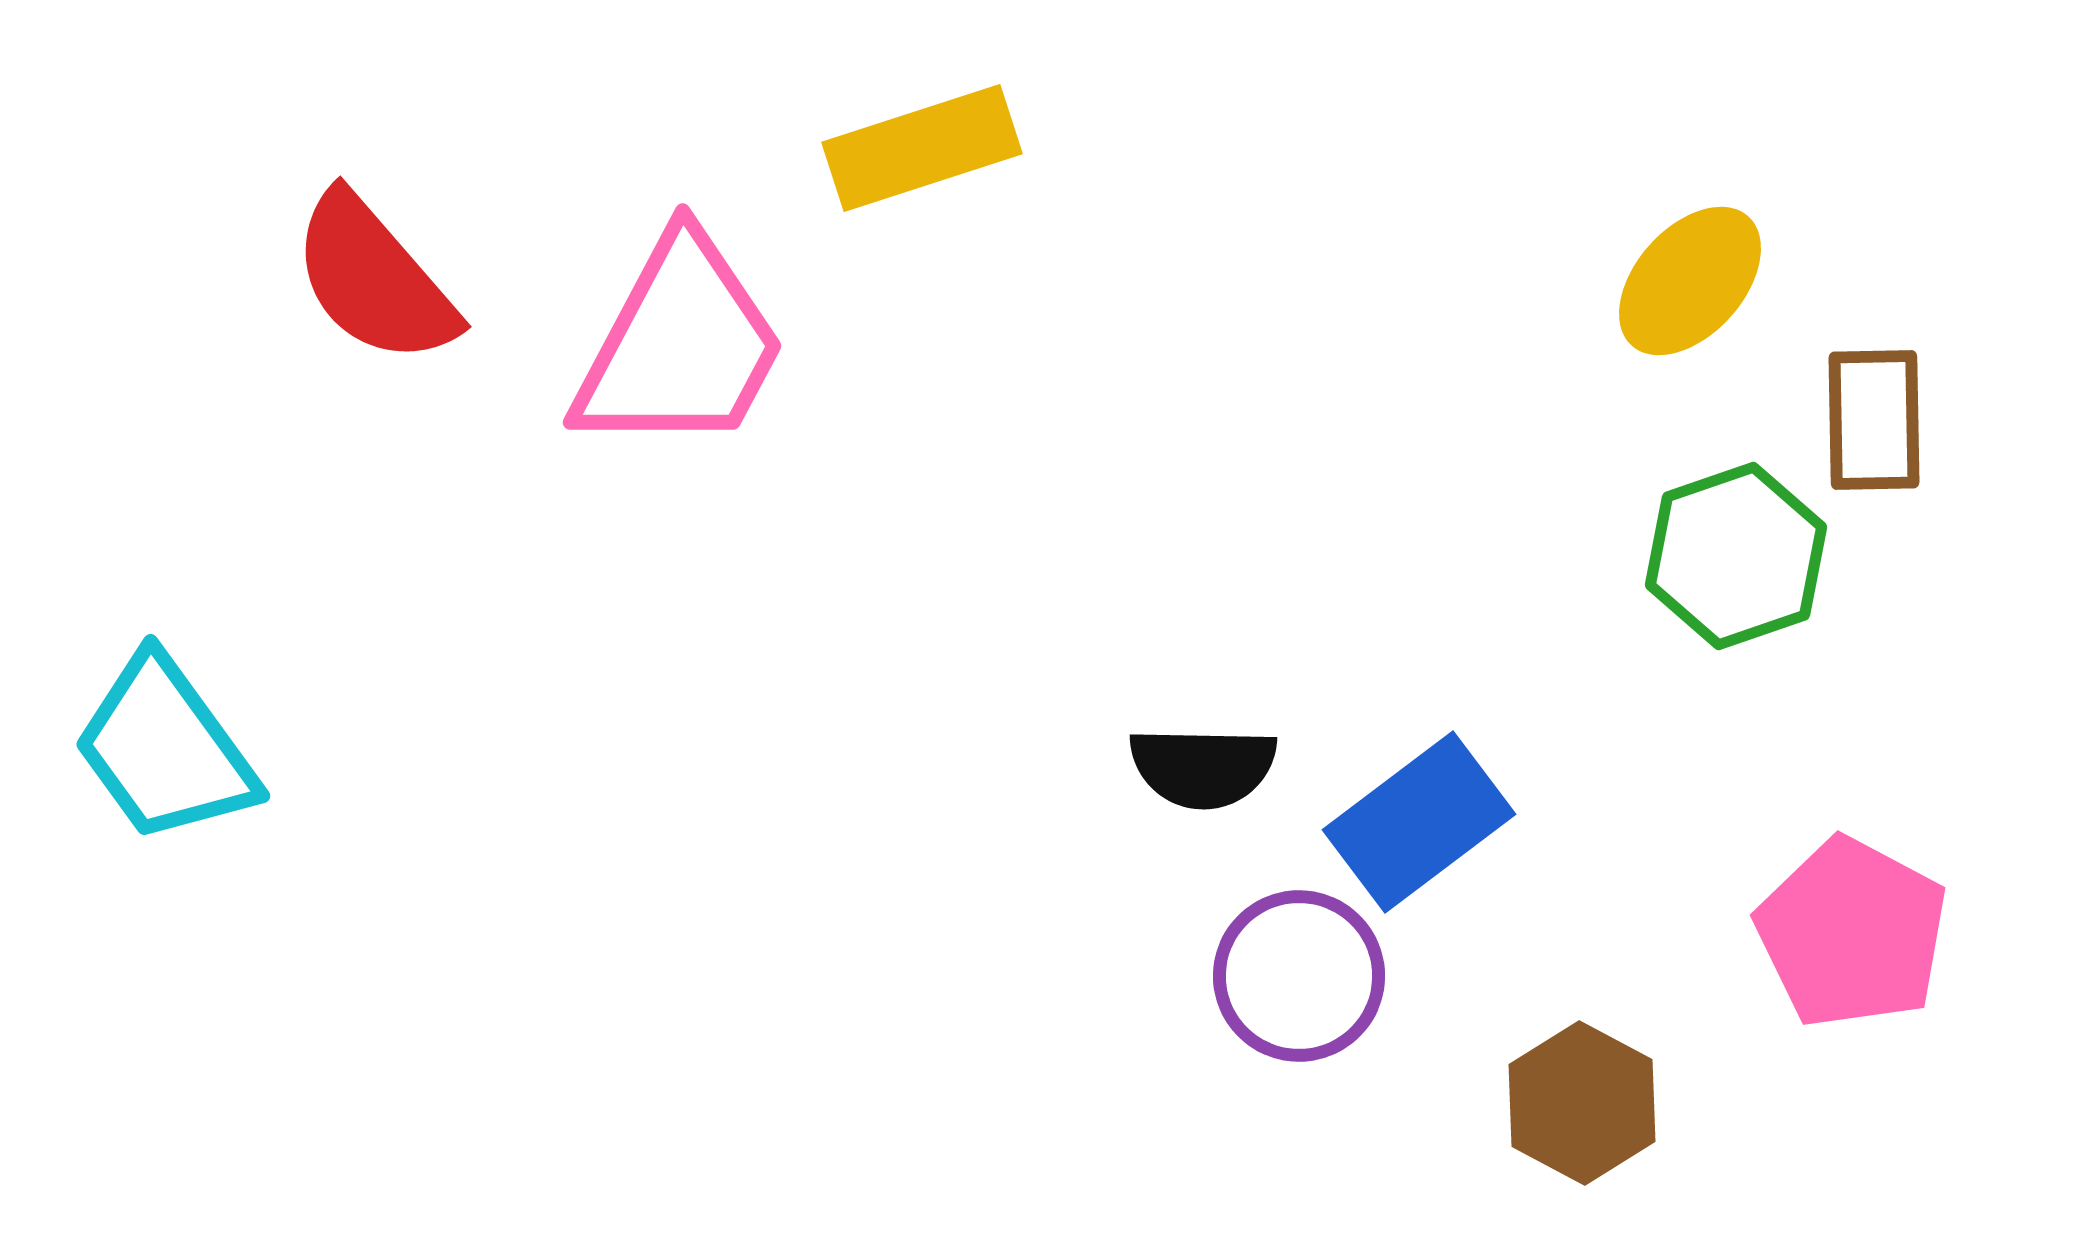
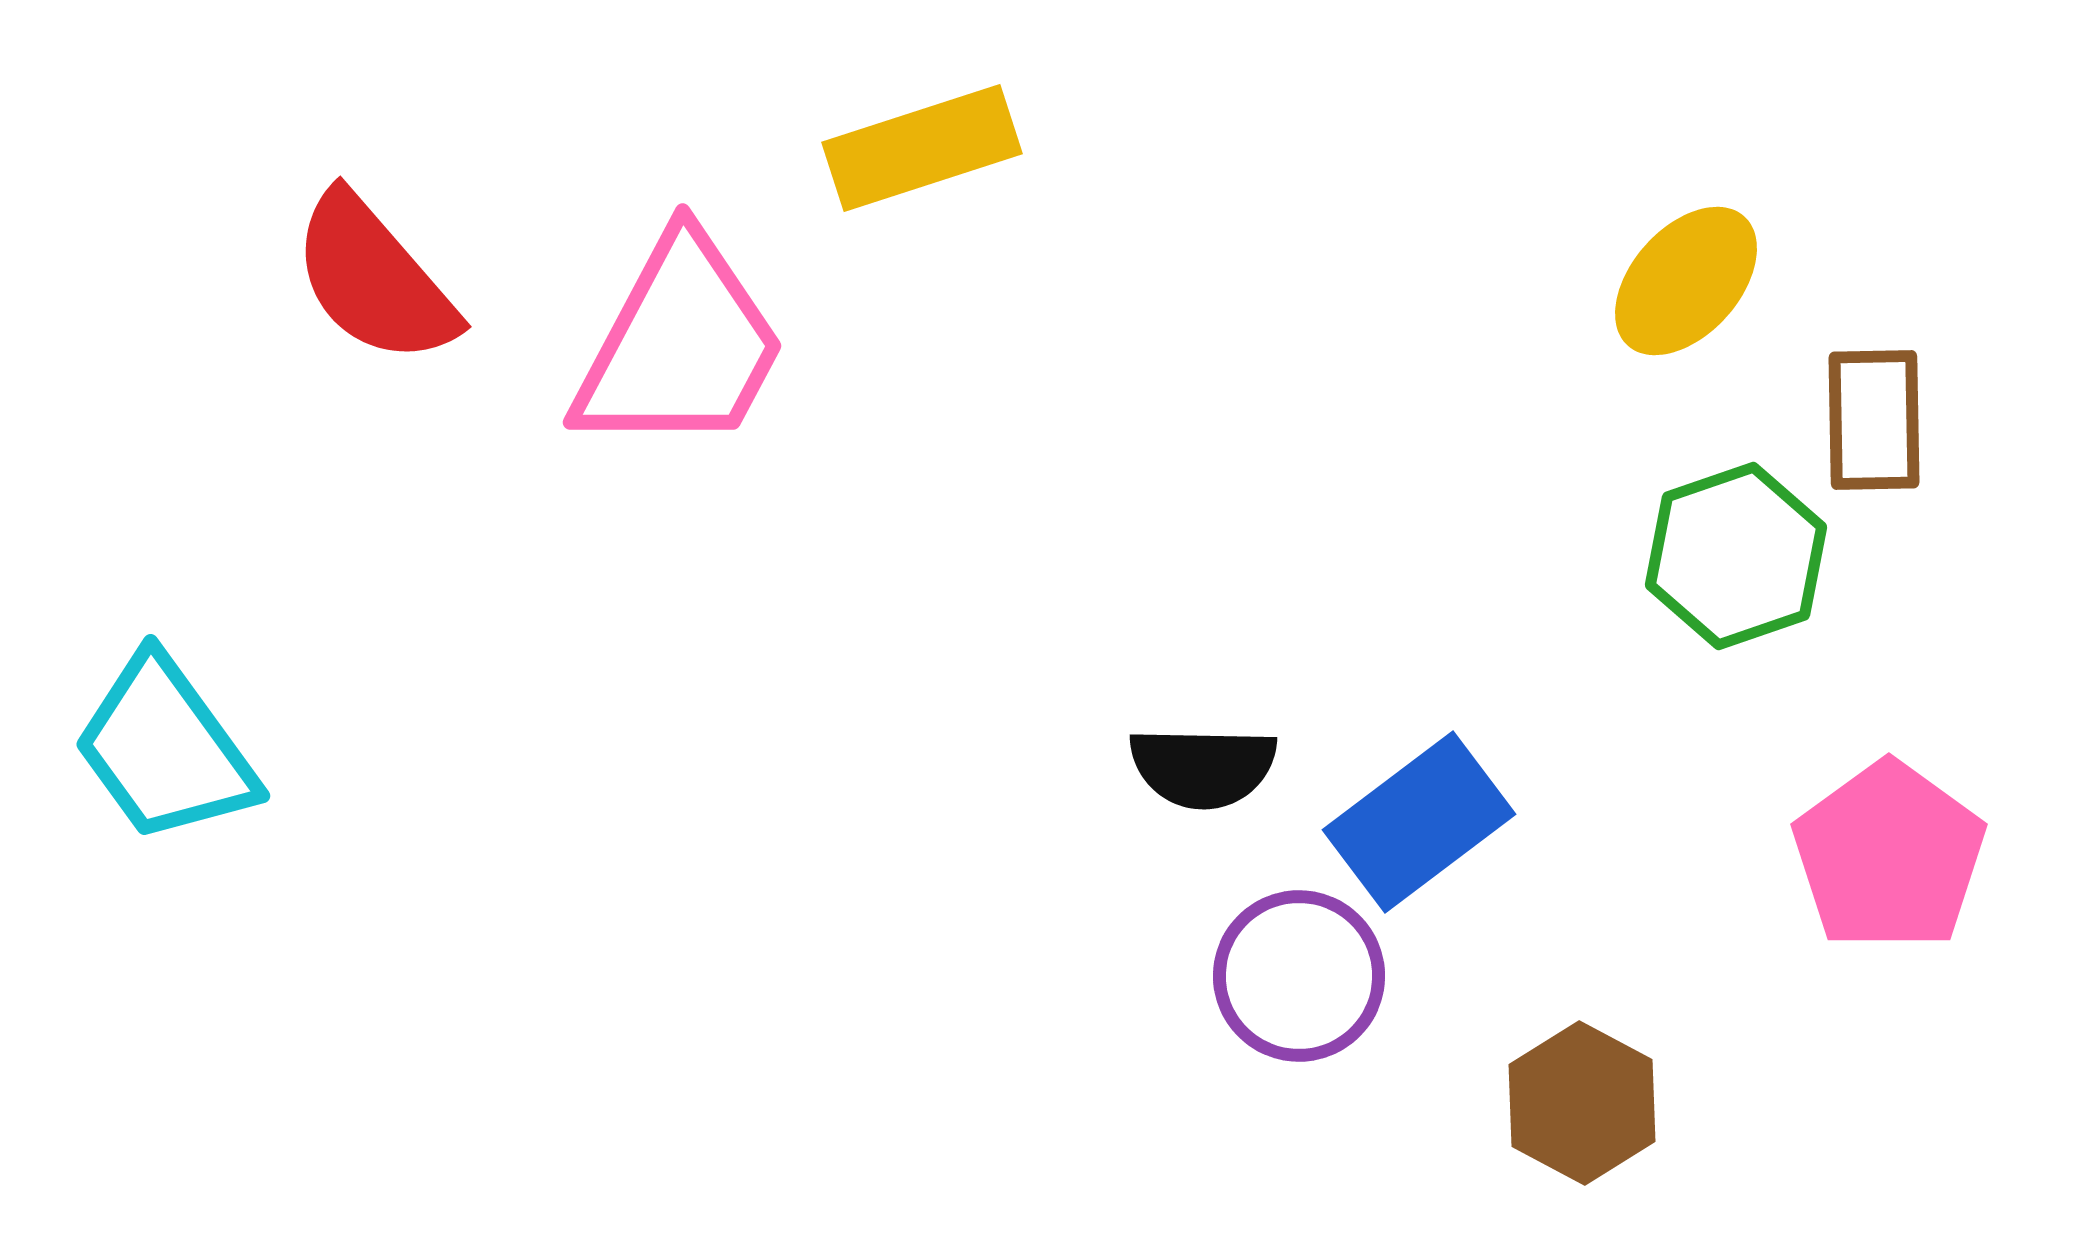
yellow ellipse: moved 4 px left
pink pentagon: moved 37 px right, 77 px up; rotated 8 degrees clockwise
